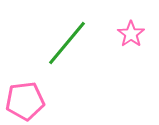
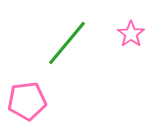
pink pentagon: moved 2 px right
